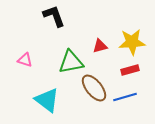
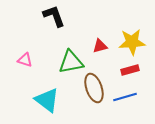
brown ellipse: rotated 20 degrees clockwise
